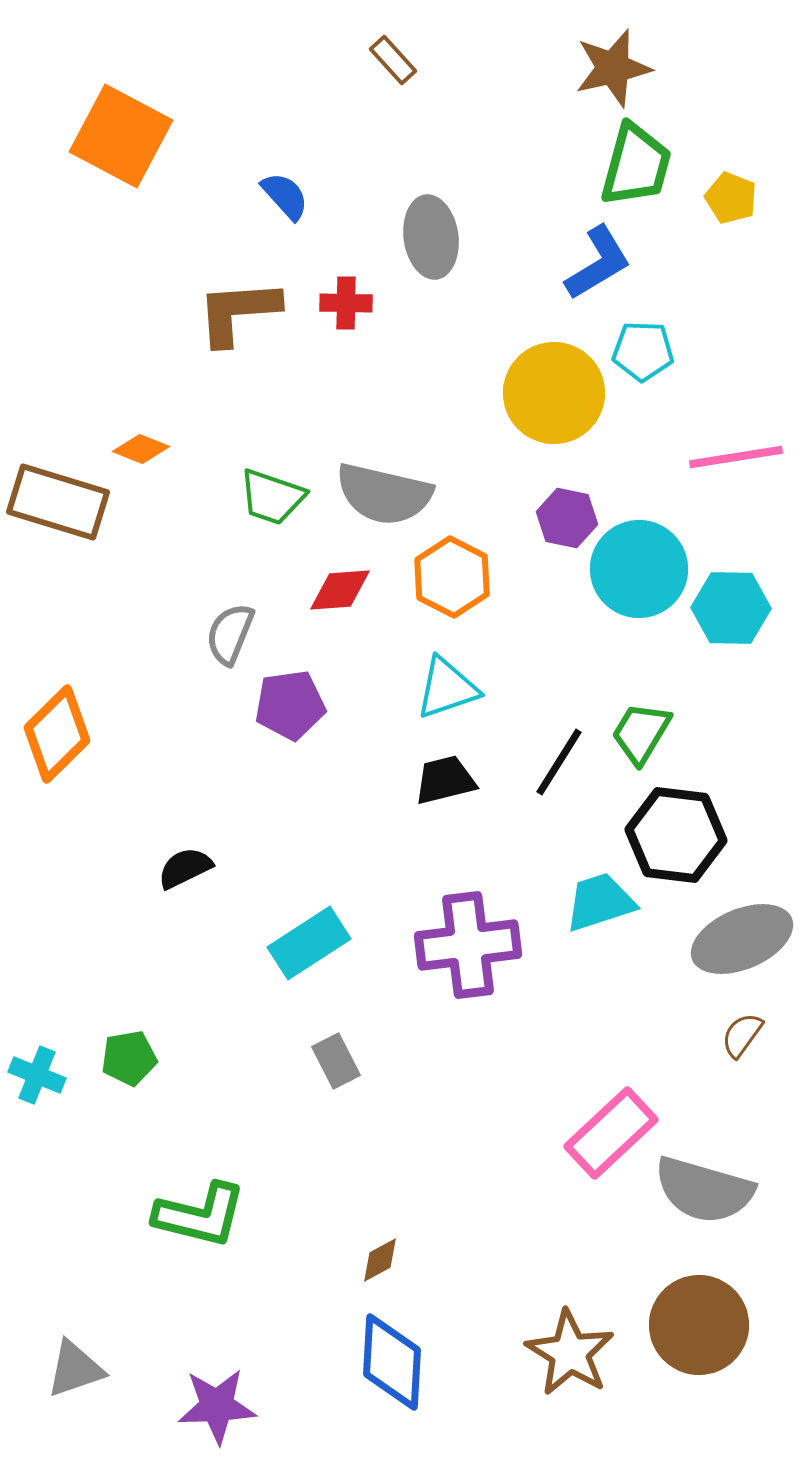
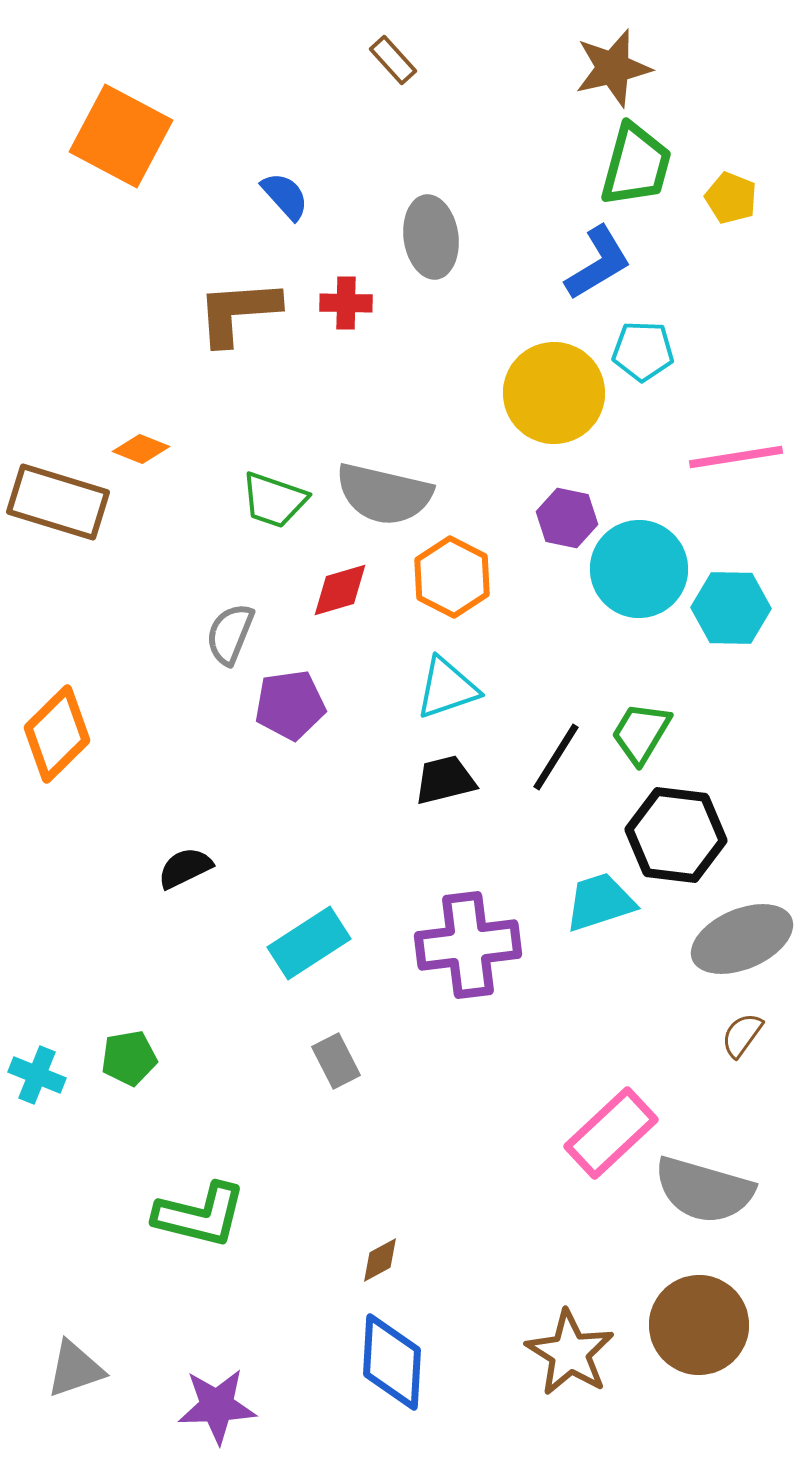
green trapezoid at (272, 497): moved 2 px right, 3 px down
red diamond at (340, 590): rotated 12 degrees counterclockwise
black line at (559, 762): moved 3 px left, 5 px up
